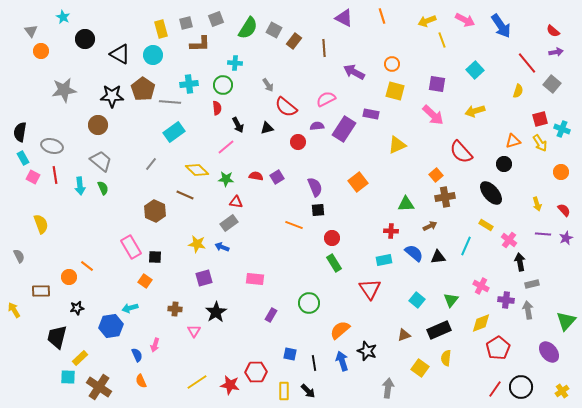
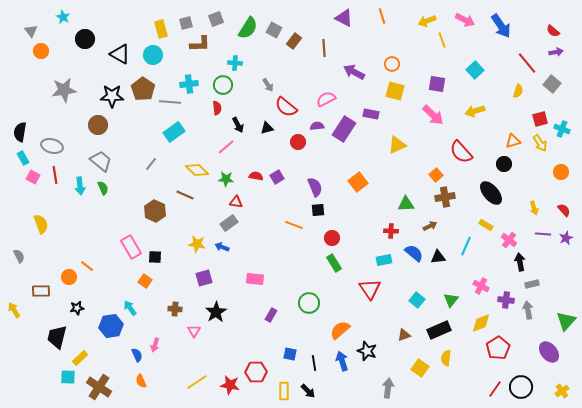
yellow arrow at (537, 204): moved 3 px left, 4 px down
cyan arrow at (130, 308): rotated 70 degrees clockwise
